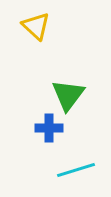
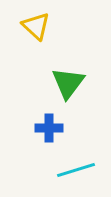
green triangle: moved 12 px up
